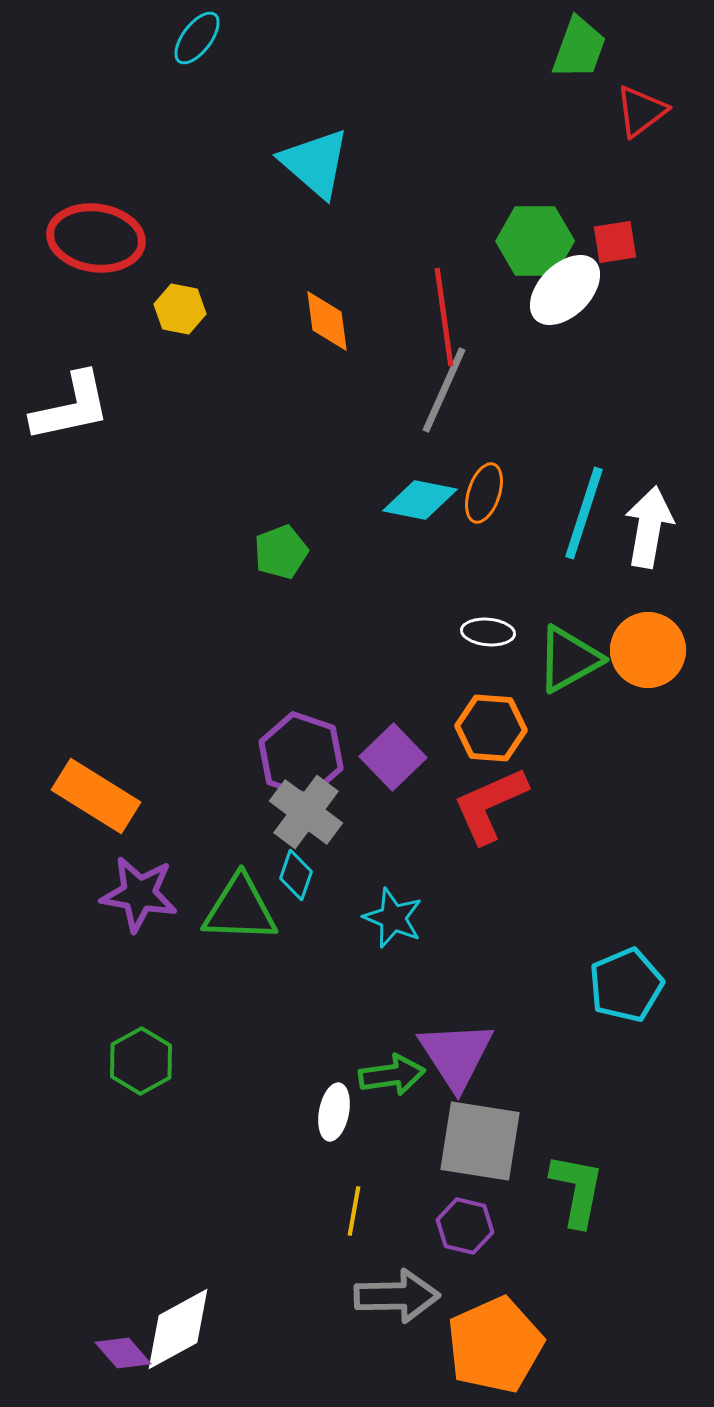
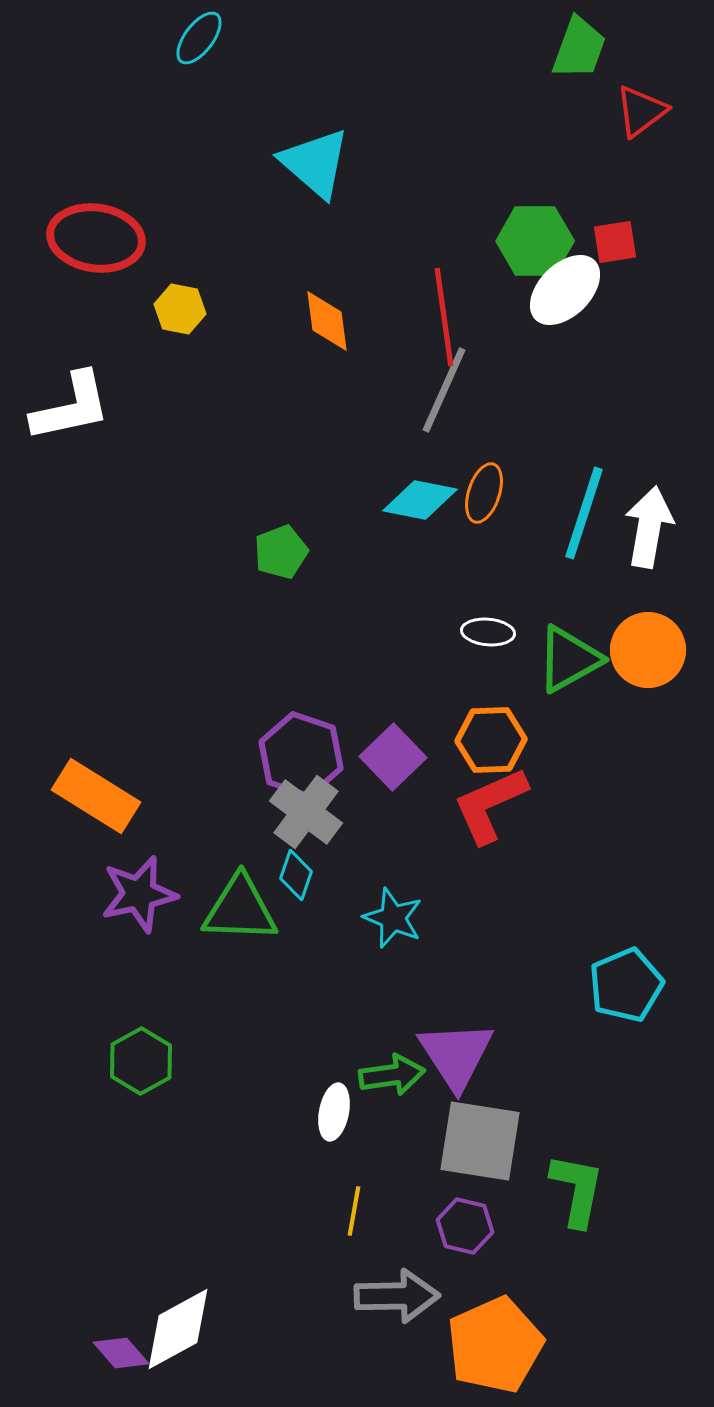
cyan ellipse at (197, 38): moved 2 px right
orange hexagon at (491, 728): moved 12 px down; rotated 6 degrees counterclockwise
purple star at (139, 894): rotated 22 degrees counterclockwise
purple diamond at (123, 1353): moved 2 px left
